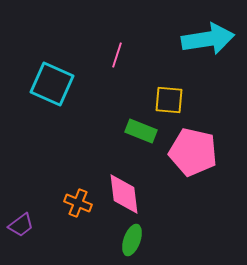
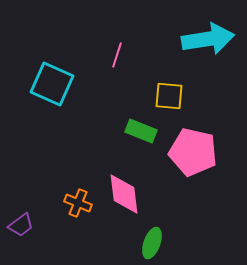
yellow square: moved 4 px up
green ellipse: moved 20 px right, 3 px down
